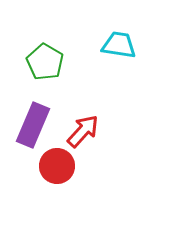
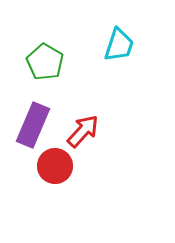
cyan trapezoid: rotated 99 degrees clockwise
red circle: moved 2 px left
